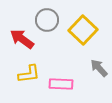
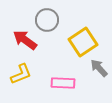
yellow square: moved 12 px down; rotated 12 degrees clockwise
red arrow: moved 3 px right, 1 px down
yellow L-shape: moved 8 px left; rotated 15 degrees counterclockwise
pink rectangle: moved 2 px right, 1 px up
